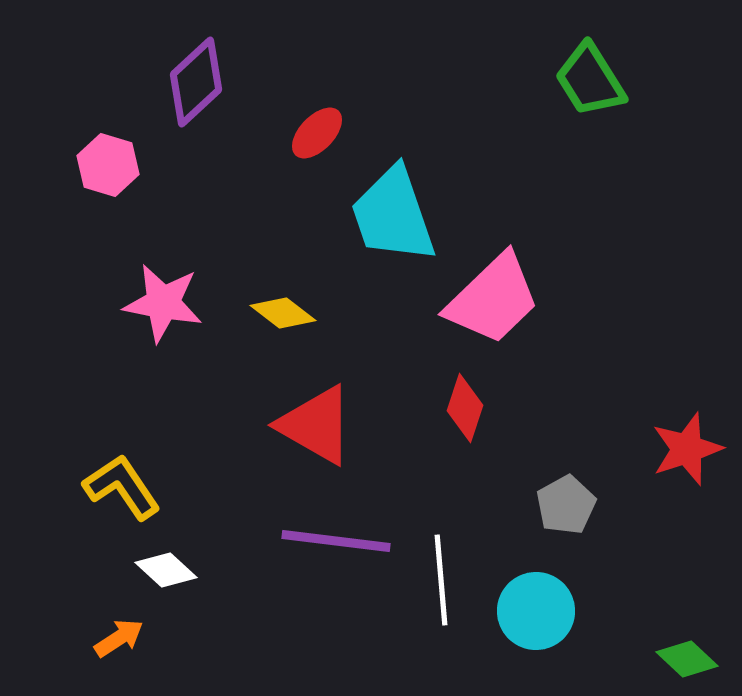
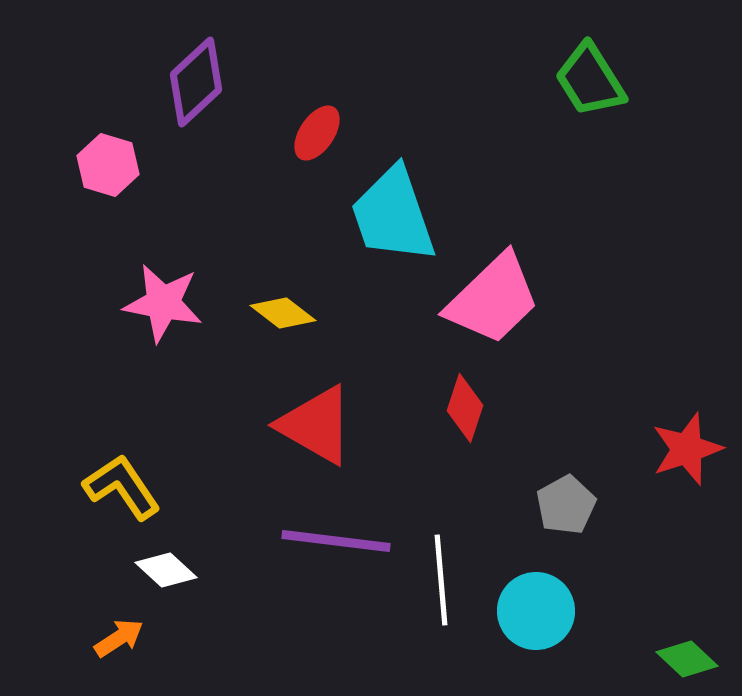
red ellipse: rotated 10 degrees counterclockwise
